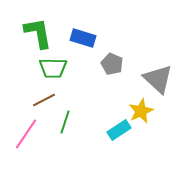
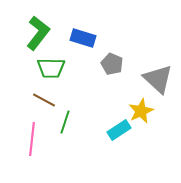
green L-shape: rotated 48 degrees clockwise
green trapezoid: moved 2 px left
brown line: rotated 55 degrees clockwise
pink line: moved 6 px right, 5 px down; rotated 28 degrees counterclockwise
